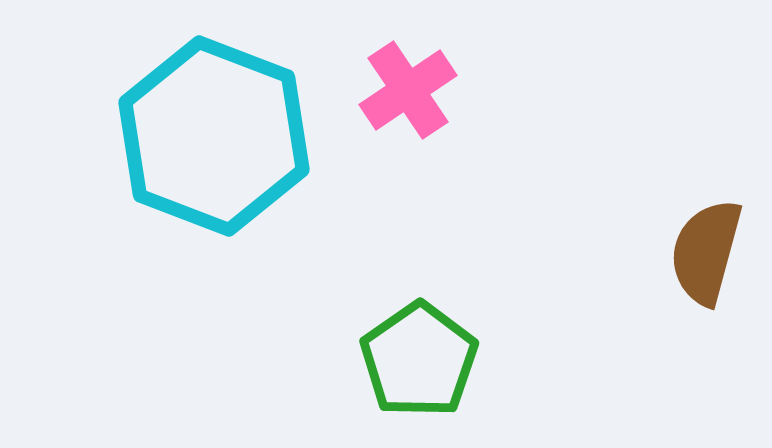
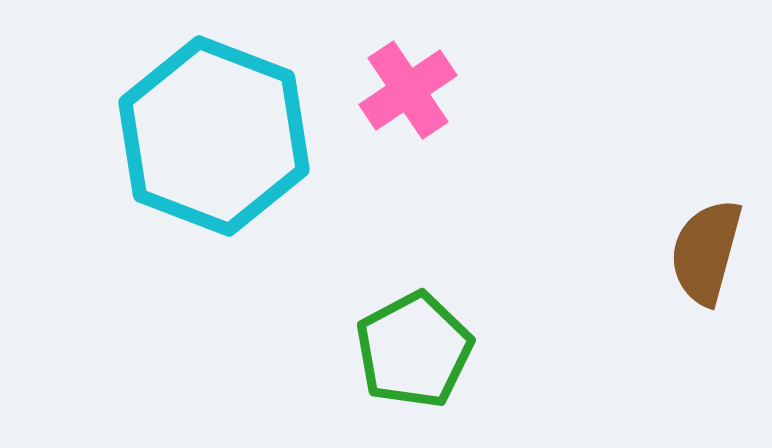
green pentagon: moved 5 px left, 10 px up; rotated 7 degrees clockwise
